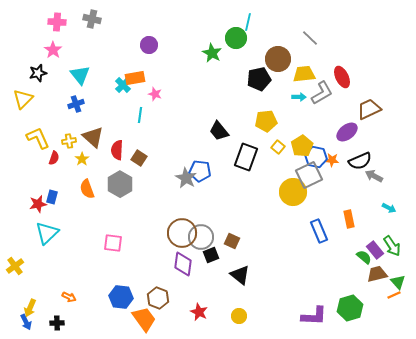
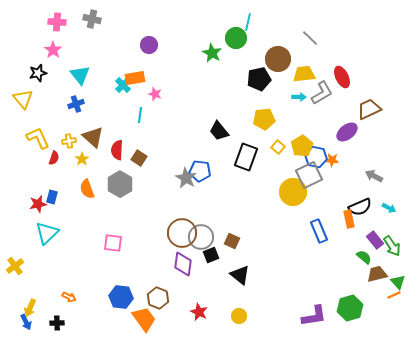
yellow triangle at (23, 99): rotated 25 degrees counterclockwise
yellow pentagon at (266, 121): moved 2 px left, 2 px up
black semicircle at (360, 161): moved 46 px down
purple rectangle at (375, 250): moved 10 px up
purple L-shape at (314, 316): rotated 12 degrees counterclockwise
